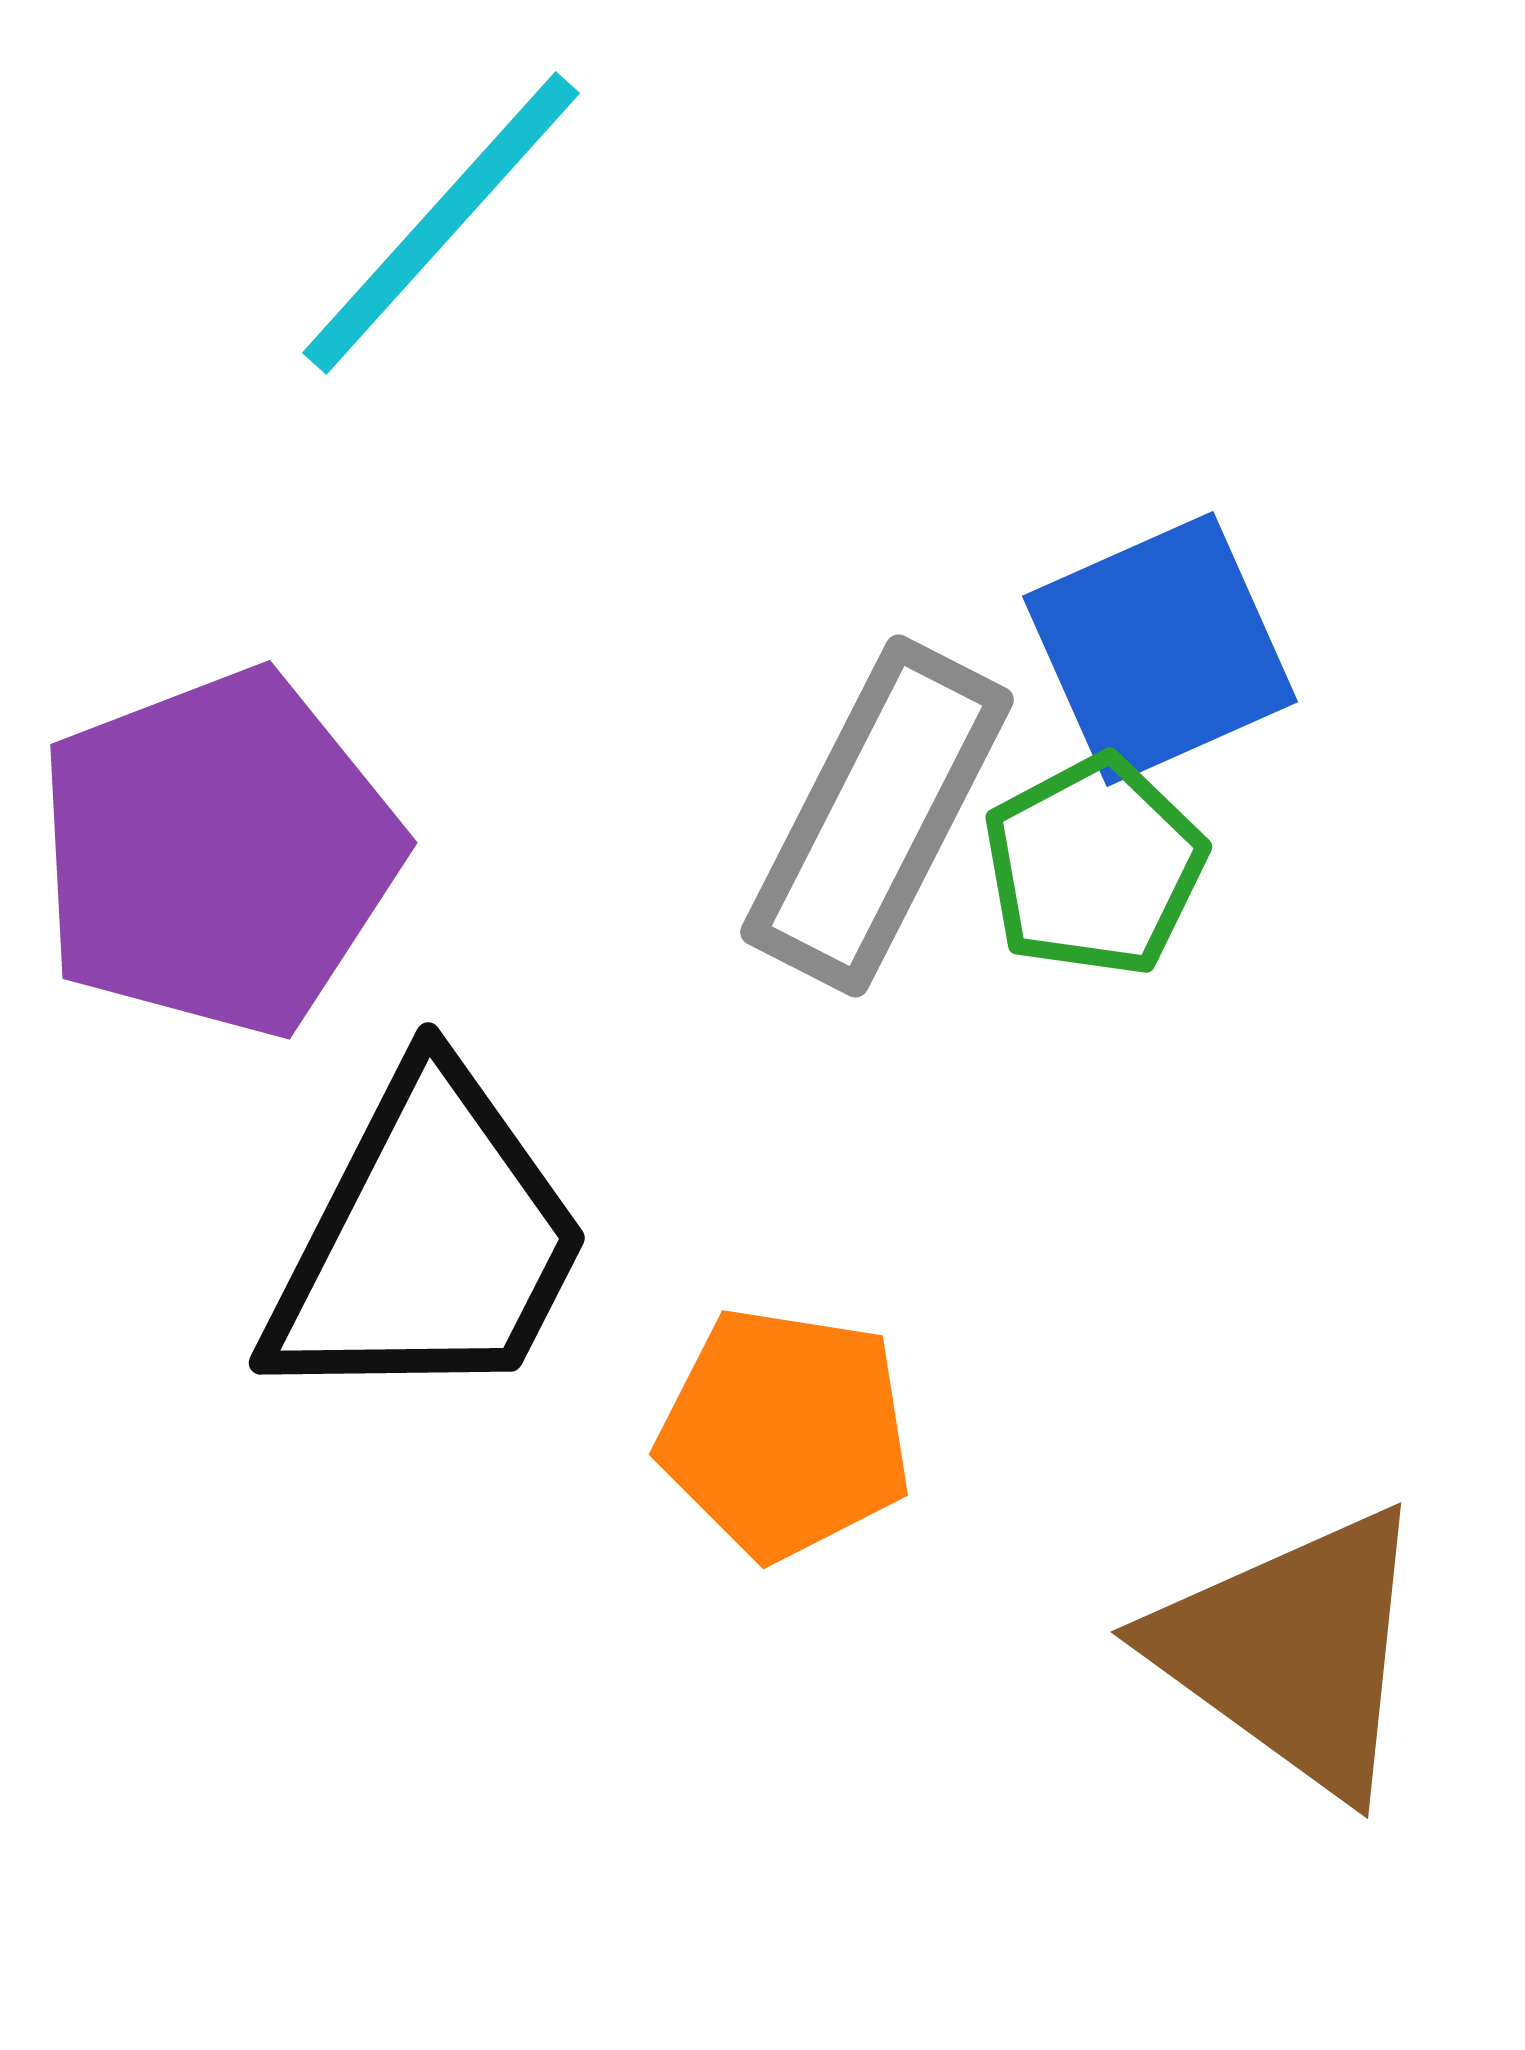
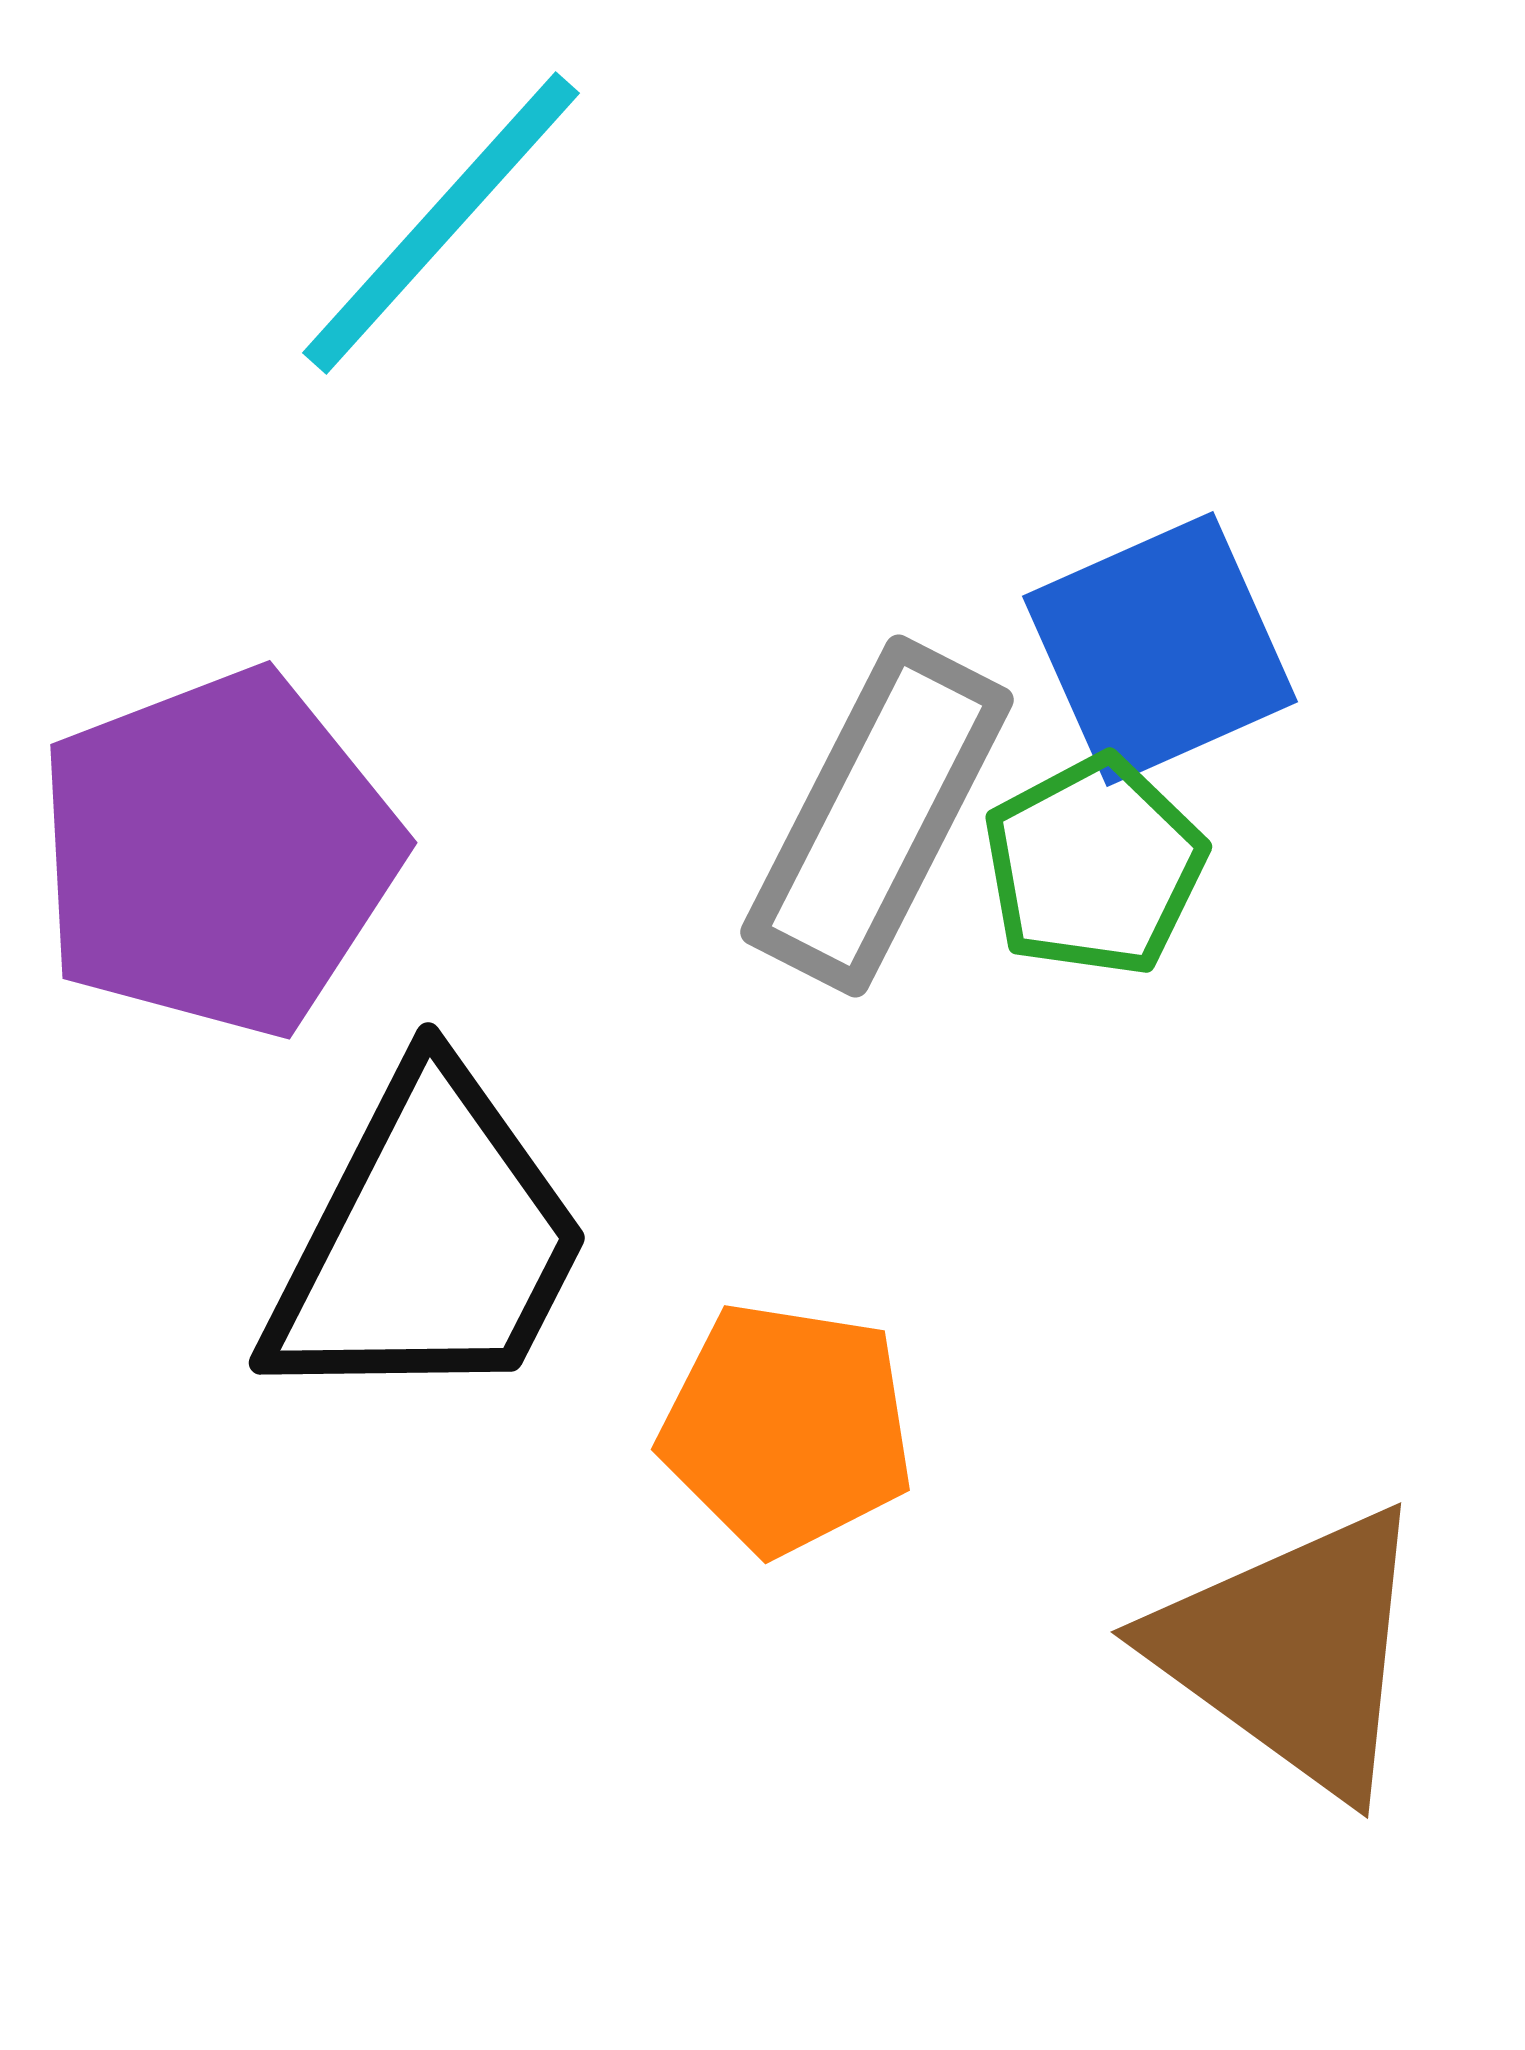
orange pentagon: moved 2 px right, 5 px up
